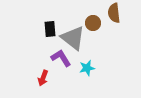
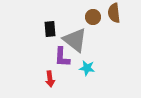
brown circle: moved 6 px up
gray triangle: moved 2 px right, 2 px down
purple L-shape: moved 1 px right, 1 px up; rotated 145 degrees counterclockwise
cyan star: rotated 21 degrees clockwise
red arrow: moved 7 px right, 1 px down; rotated 28 degrees counterclockwise
